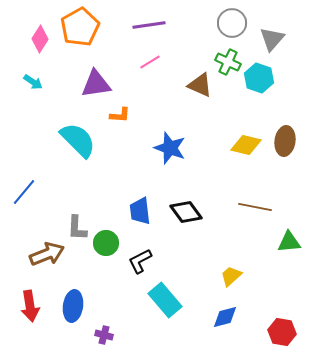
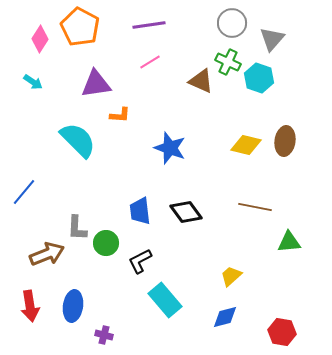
orange pentagon: rotated 15 degrees counterclockwise
brown triangle: moved 1 px right, 4 px up
